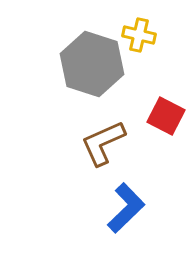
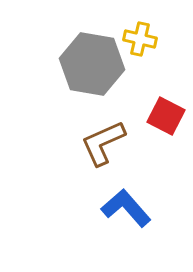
yellow cross: moved 1 px right, 4 px down
gray hexagon: rotated 8 degrees counterclockwise
blue L-shape: rotated 87 degrees counterclockwise
